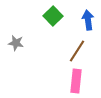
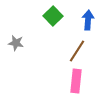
blue arrow: rotated 12 degrees clockwise
